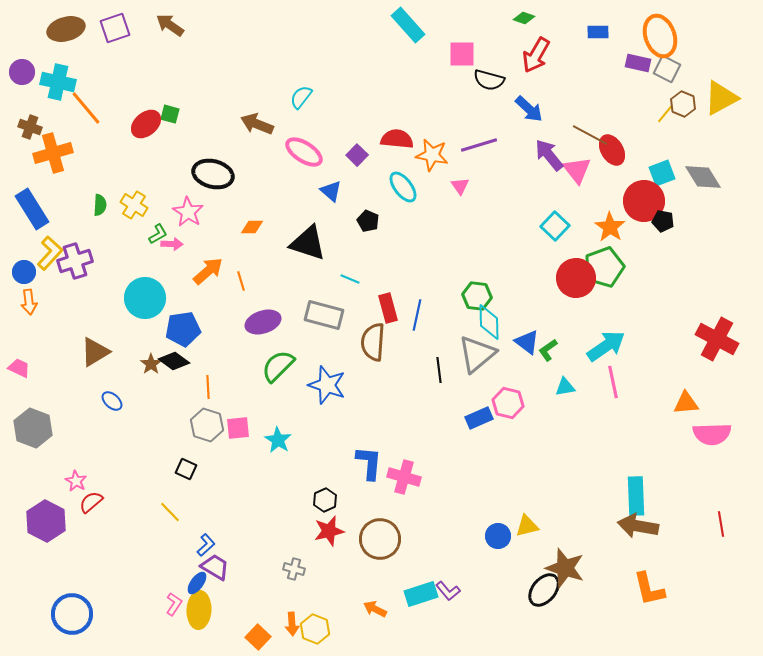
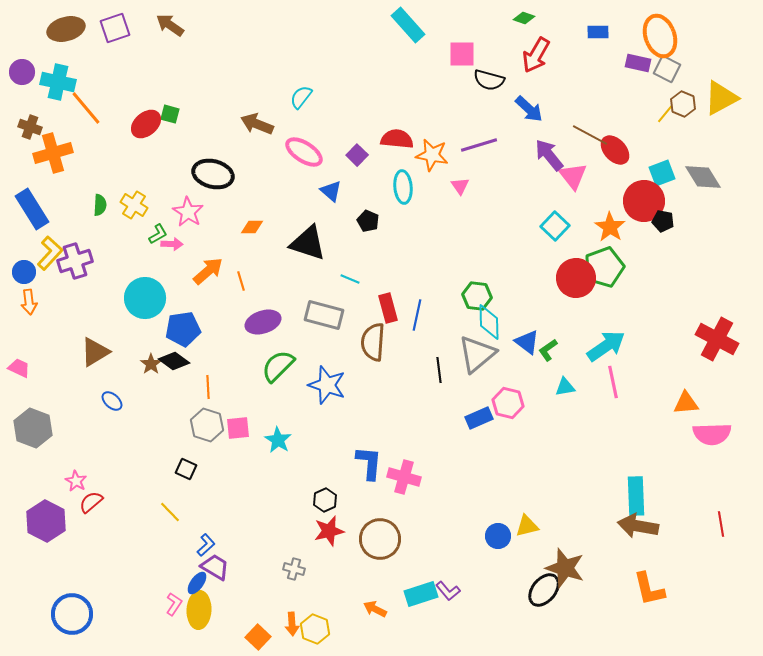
red ellipse at (612, 150): moved 3 px right; rotated 12 degrees counterclockwise
pink triangle at (577, 170): moved 4 px left, 6 px down
cyan ellipse at (403, 187): rotated 32 degrees clockwise
